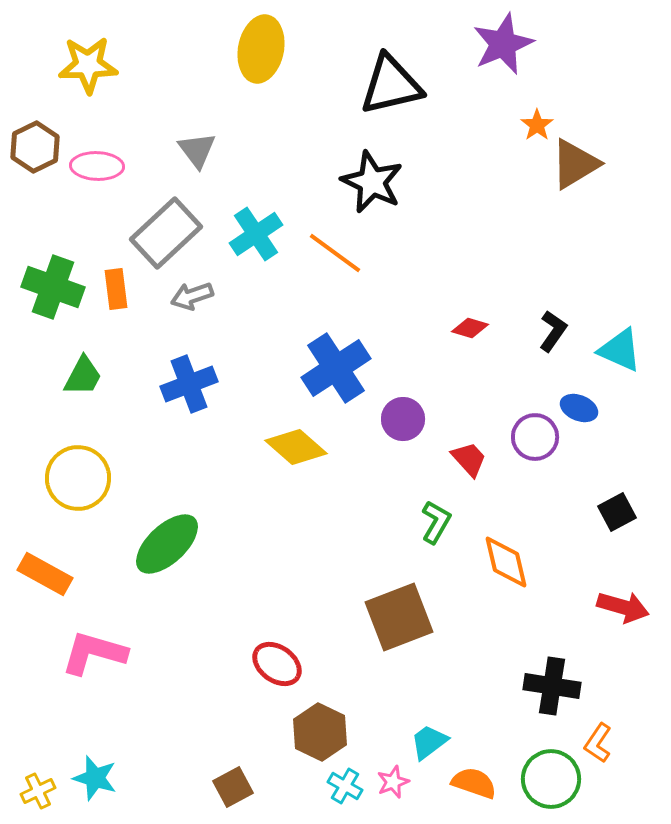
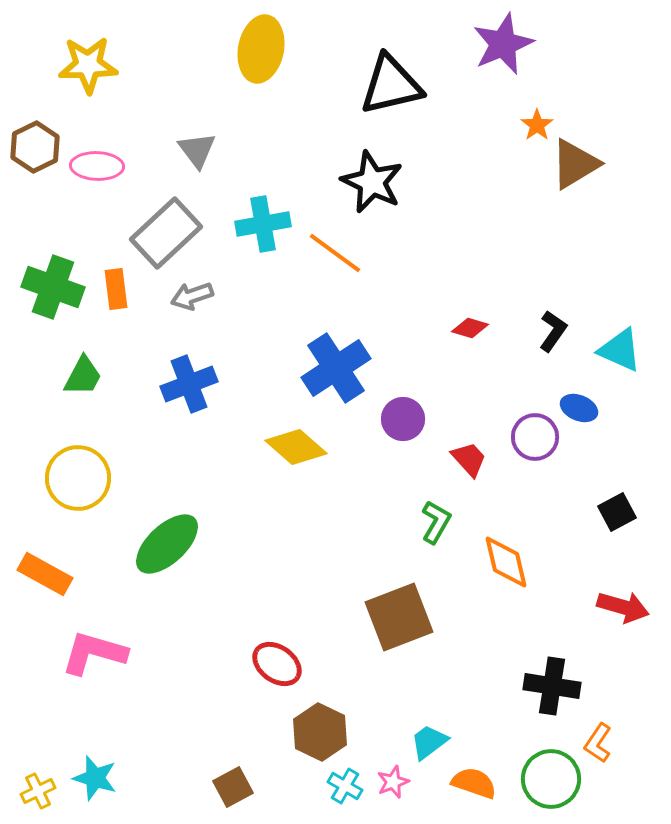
cyan cross at (256, 234): moved 7 px right, 10 px up; rotated 24 degrees clockwise
